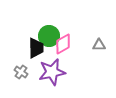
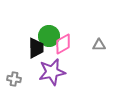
gray cross: moved 7 px left, 7 px down; rotated 24 degrees counterclockwise
